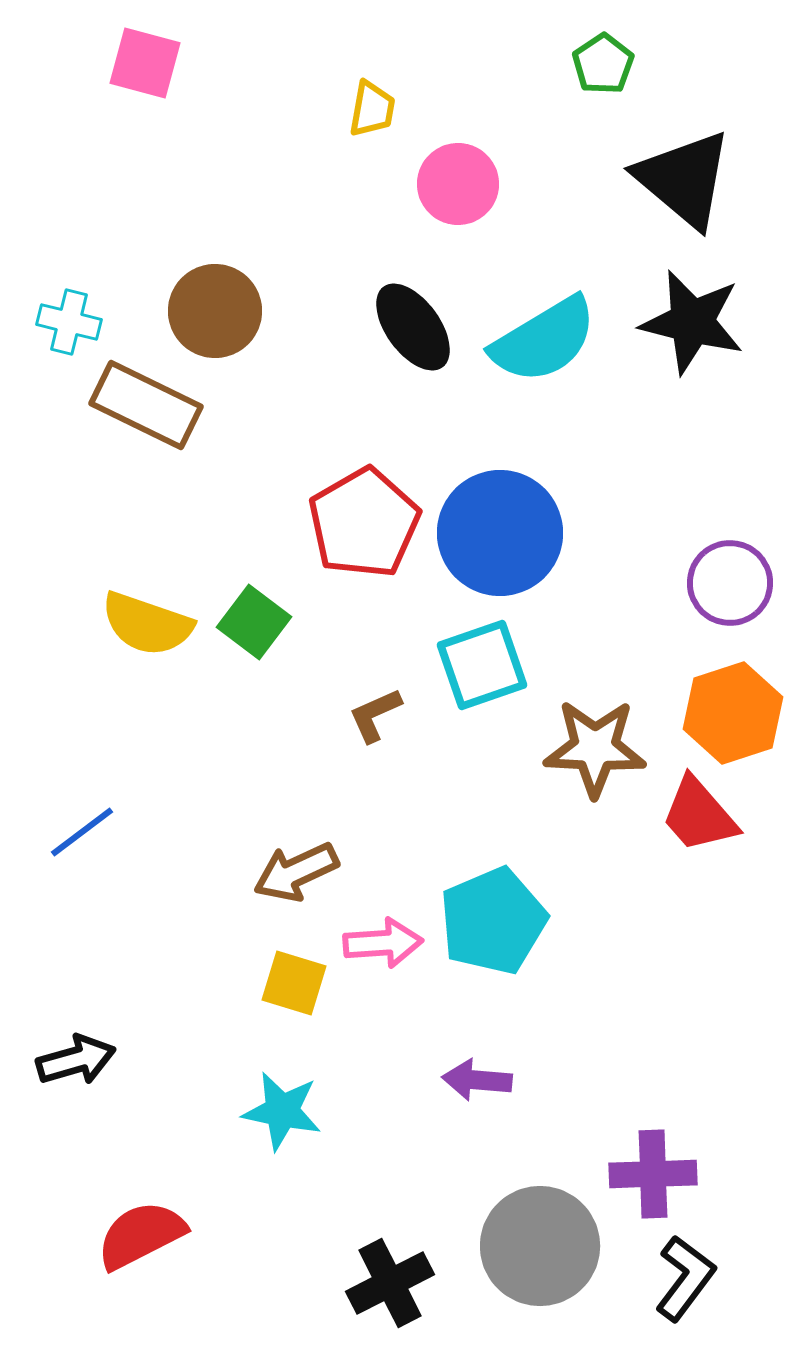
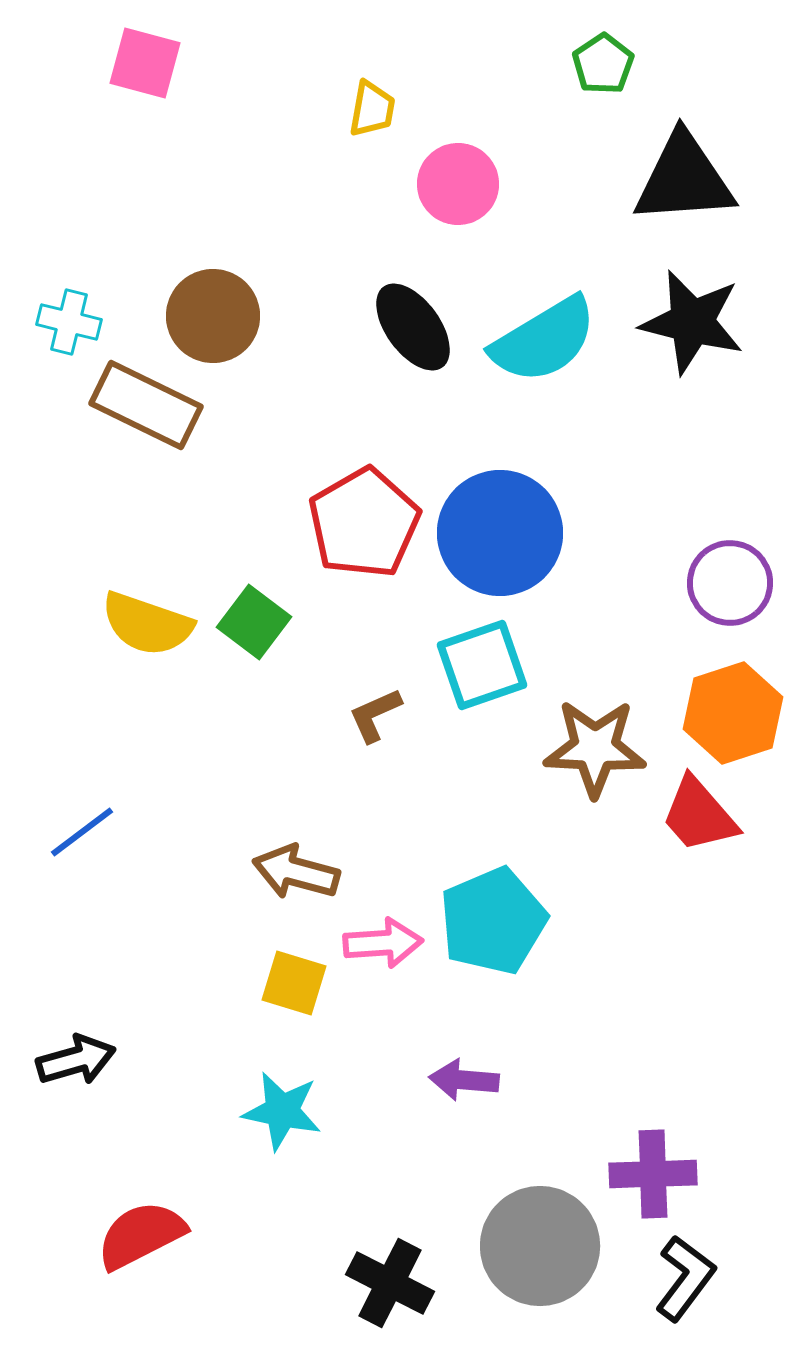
black triangle: rotated 44 degrees counterclockwise
brown circle: moved 2 px left, 5 px down
brown arrow: rotated 40 degrees clockwise
purple arrow: moved 13 px left
black cross: rotated 36 degrees counterclockwise
